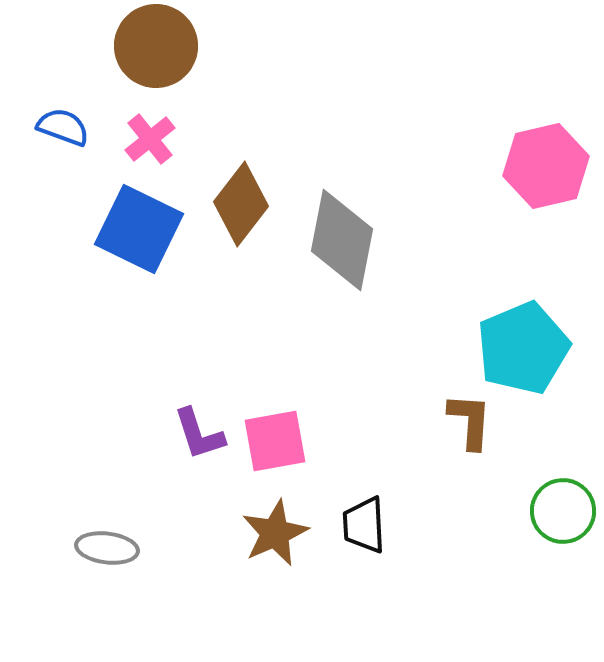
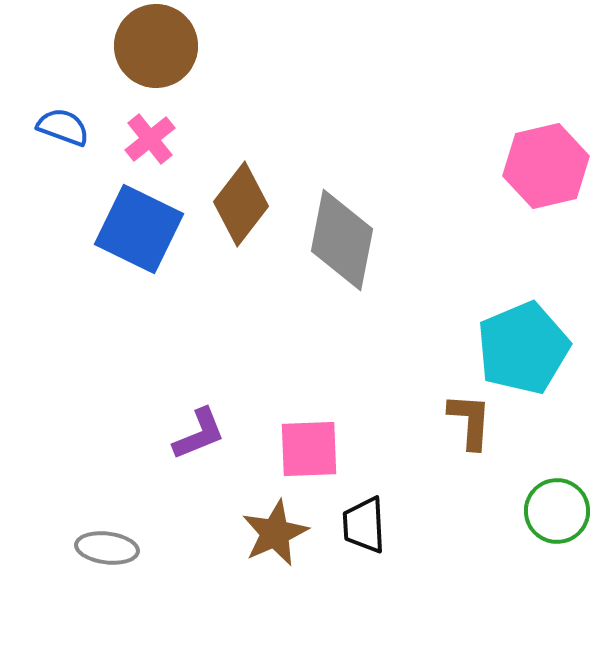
purple L-shape: rotated 94 degrees counterclockwise
pink square: moved 34 px right, 8 px down; rotated 8 degrees clockwise
green circle: moved 6 px left
